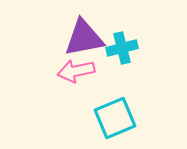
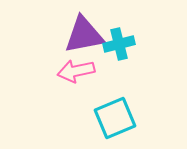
purple triangle: moved 3 px up
cyan cross: moved 3 px left, 4 px up
